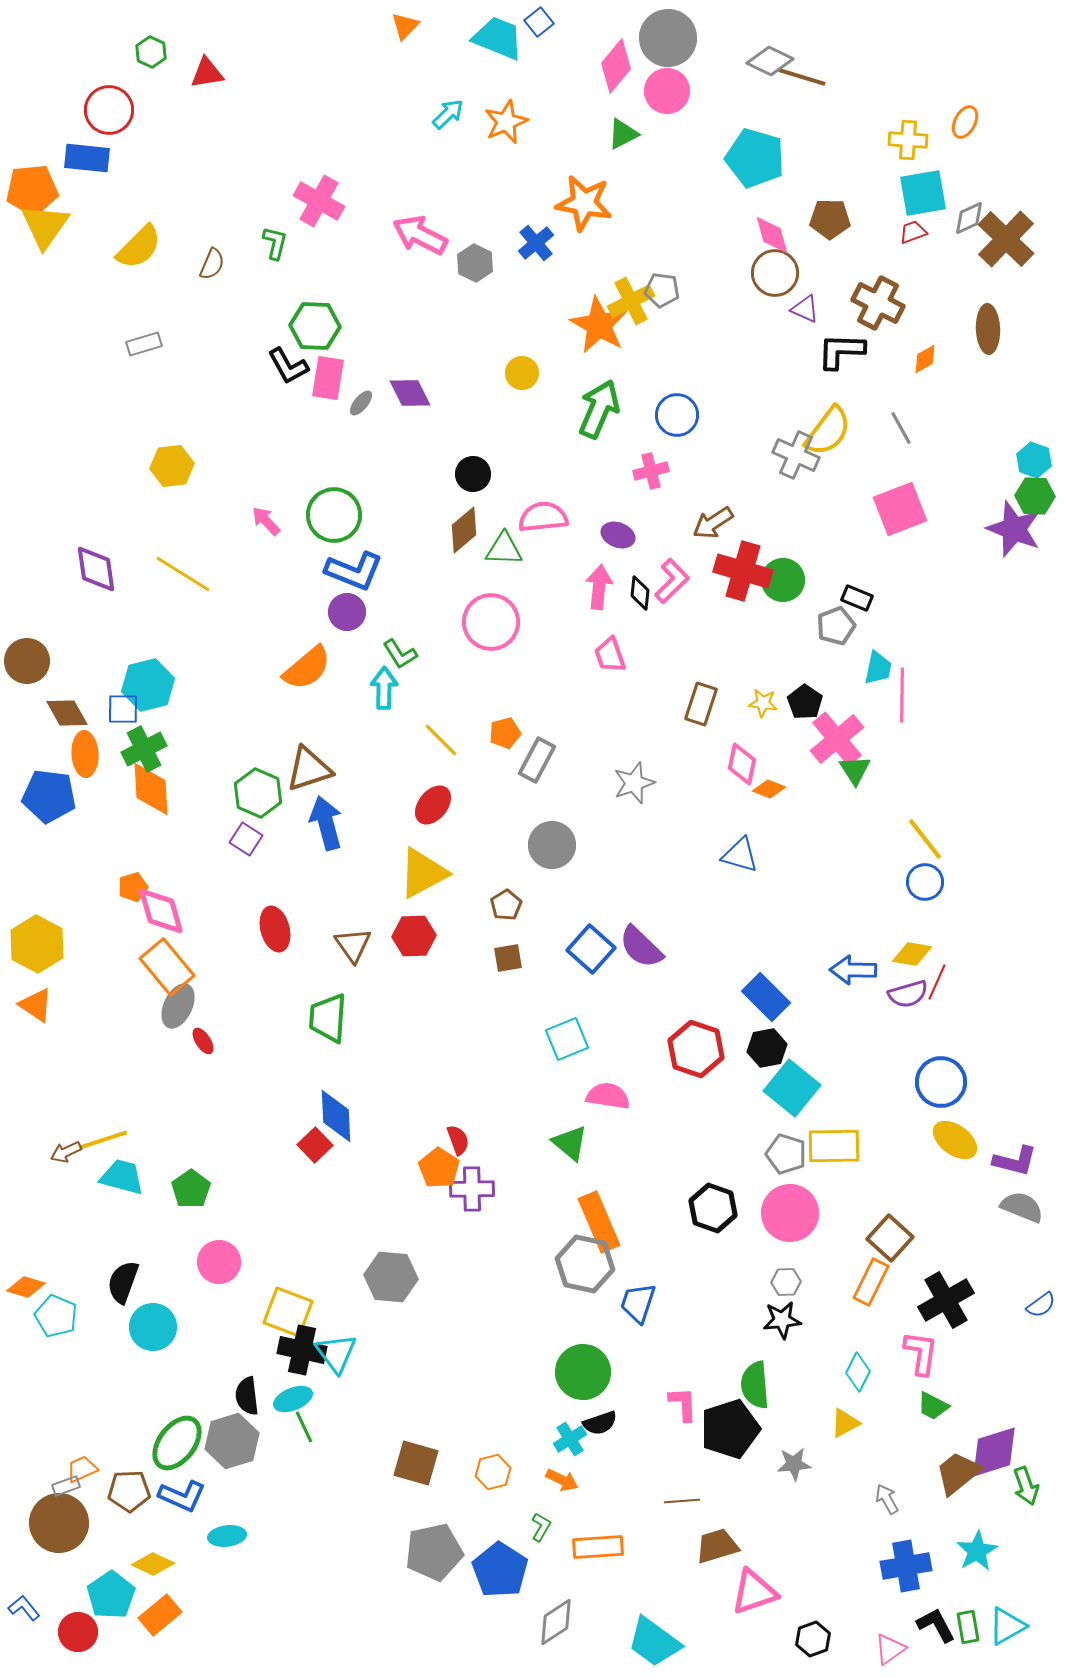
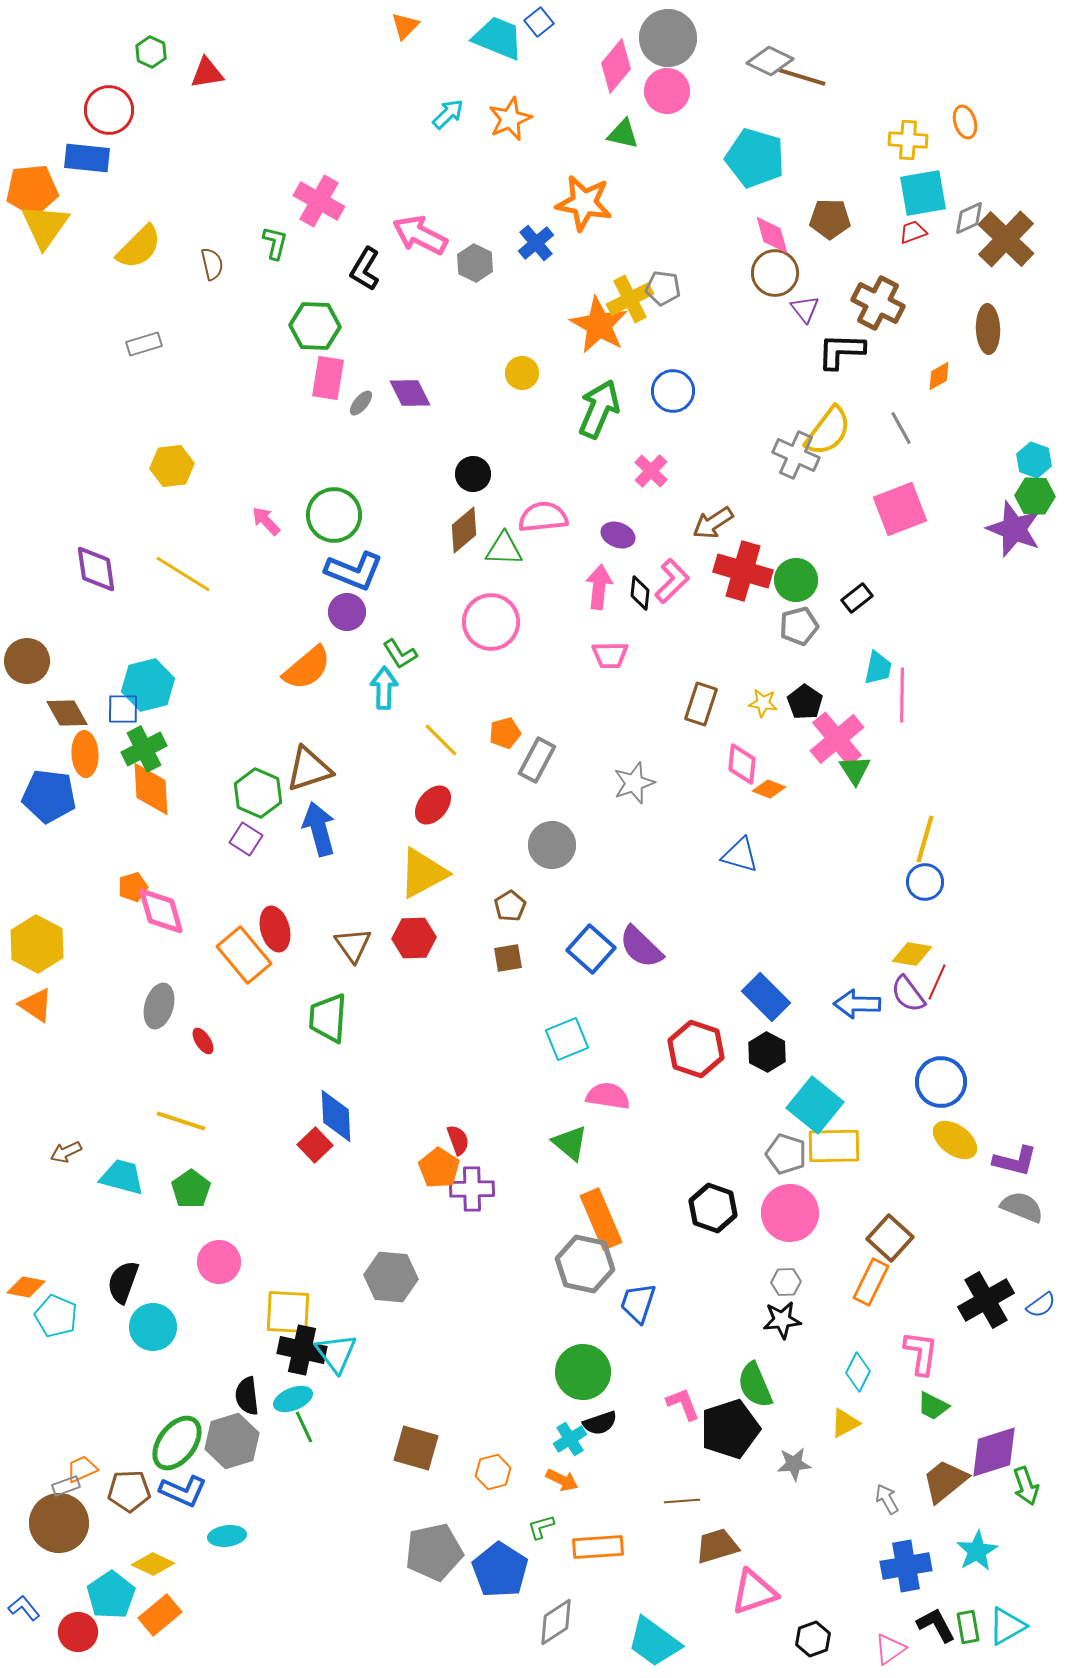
orange star at (506, 122): moved 4 px right, 3 px up
orange ellipse at (965, 122): rotated 44 degrees counterclockwise
green triangle at (623, 134): rotated 40 degrees clockwise
brown semicircle at (212, 264): rotated 36 degrees counterclockwise
gray pentagon at (662, 290): moved 1 px right, 2 px up
yellow cross at (631, 301): moved 1 px left, 2 px up
purple triangle at (805, 309): rotated 28 degrees clockwise
orange diamond at (925, 359): moved 14 px right, 17 px down
black L-shape at (288, 366): moved 77 px right, 97 px up; rotated 60 degrees clockwise
blue circle at (677, 415): moved 4 px left, 24 px up
pink cross at (651, 471): rotated 32 degrees counterclockwise
green circle at (783, 580): moved 13 px right
black rectangle at (857, 598): rotated 60 degrees counterclockwise
gray pentagon at (836, 626): moved 37 px left; rotated 6 degrees clockwise
pink trapezoid at (610, 655): rotated 72 degrees counterclockwise
pink diamond at (742, 764): rotated 6 degrees counterclockwise
blue arrow at (326, 823): moved 7 px left, 6 px down
yellow line at (925, 839): rotated 54 degrees clockwise
brown pentagon at (506, 905): moved 4 px right, 1 px down
red hexagon at (414, 936): moved 2 px down
orange rectangle at (167, 967): moved 77 px right, 12 px up
blue arrow at (853, 970): moved 4 px right, 34 px down
purple semicircle at (908, 994): rotated 69 degrees clockwise
gray ellipse at (178, 1006): moved 19 px left; rotated 9 degrees counterclockwise
black hexagon at (767, 1048): moved 4 px down; rotated 21 degrees counterclockwise
cyan square at (792, 1088): moved 23 px right, 17 px down
yellow line at (103, 1140): moved 78 px right, 19 px up; rotated 36 degrees clockwise
orange rectangle at (599, 1222): moved 2 px right, 3 px up
orange diamond at (26, 1287): rotated 6 degrees counterclockwise
black cross at (946, 1300): moved 40 px right
yellow square at (288, 1312): rotated 18 degrees counterclockwise
green semicircle at (755, 1385): rotated 18 degrees counterclockwise
pink L-shape at (683, 1404): rotated 18 degrees counterclockwise
brown square at (416, 1463): moved 15 px up
brown trapezoid at (958, 1473): moved 13 px left, 8 px down
blue L-shape at (182, 1496): moved 1 px right, 5 px up
green L-shape at (541, 1527): rotated 136 degrees counterclockwise
